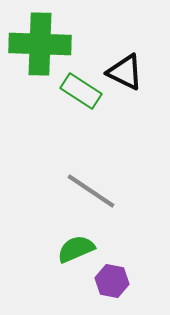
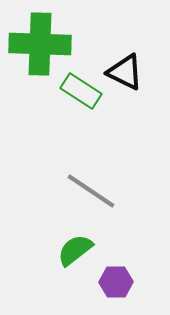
green semicircle: moved 1 px left, 1 px down; rotated 15 degrees counterclockwise
purple hexagon: moved 4 px right, 1 px down; rotated 12 degrees counterclockwise
